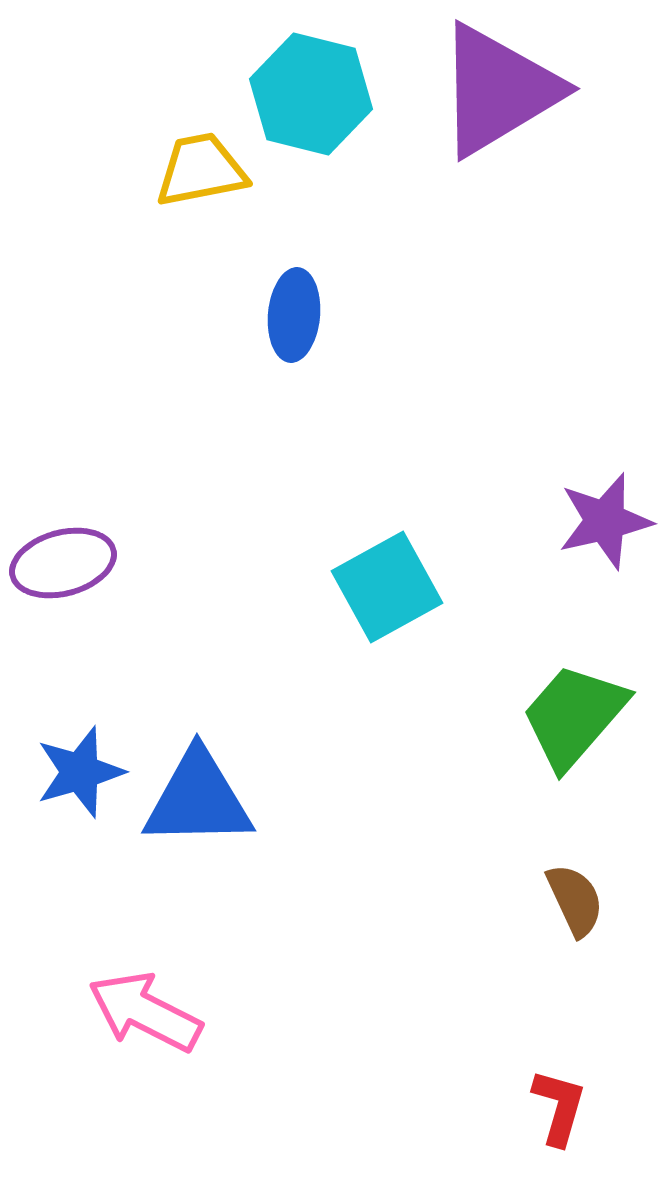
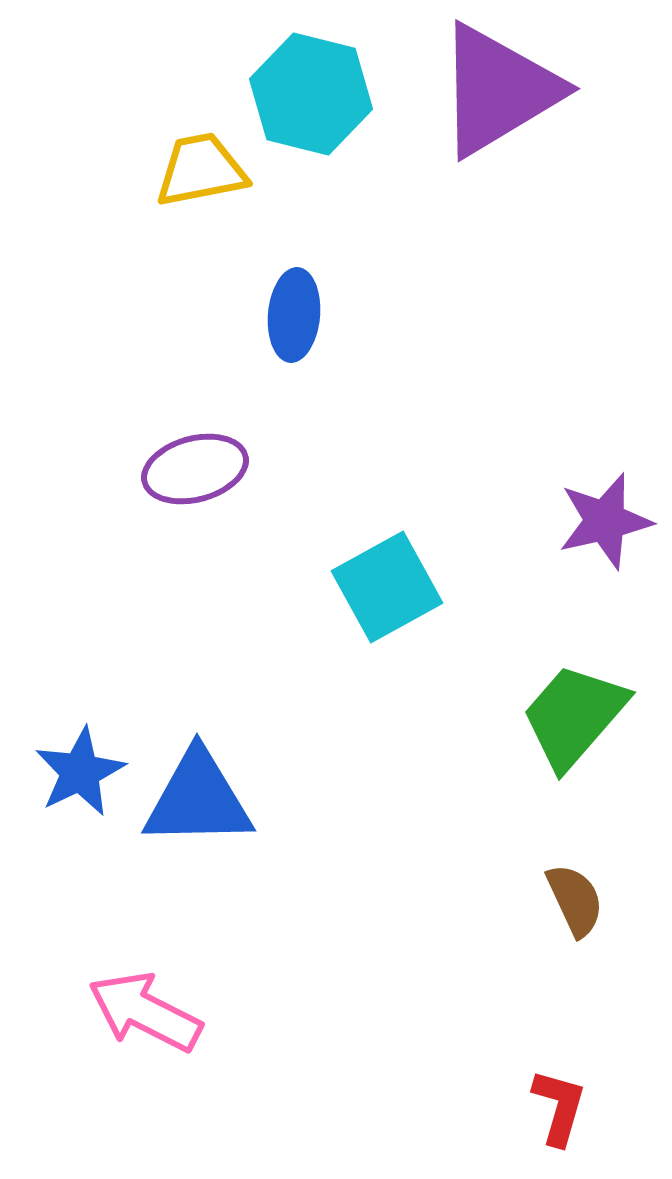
purple ellipse: moved 132 px right, 94 px up
blue star: rotated 10 degrees counterclockwise
